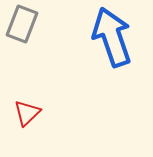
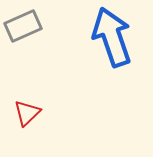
gray rectangle: moved 1 px right, 2 px down; rotated 45 degrees clockwise
